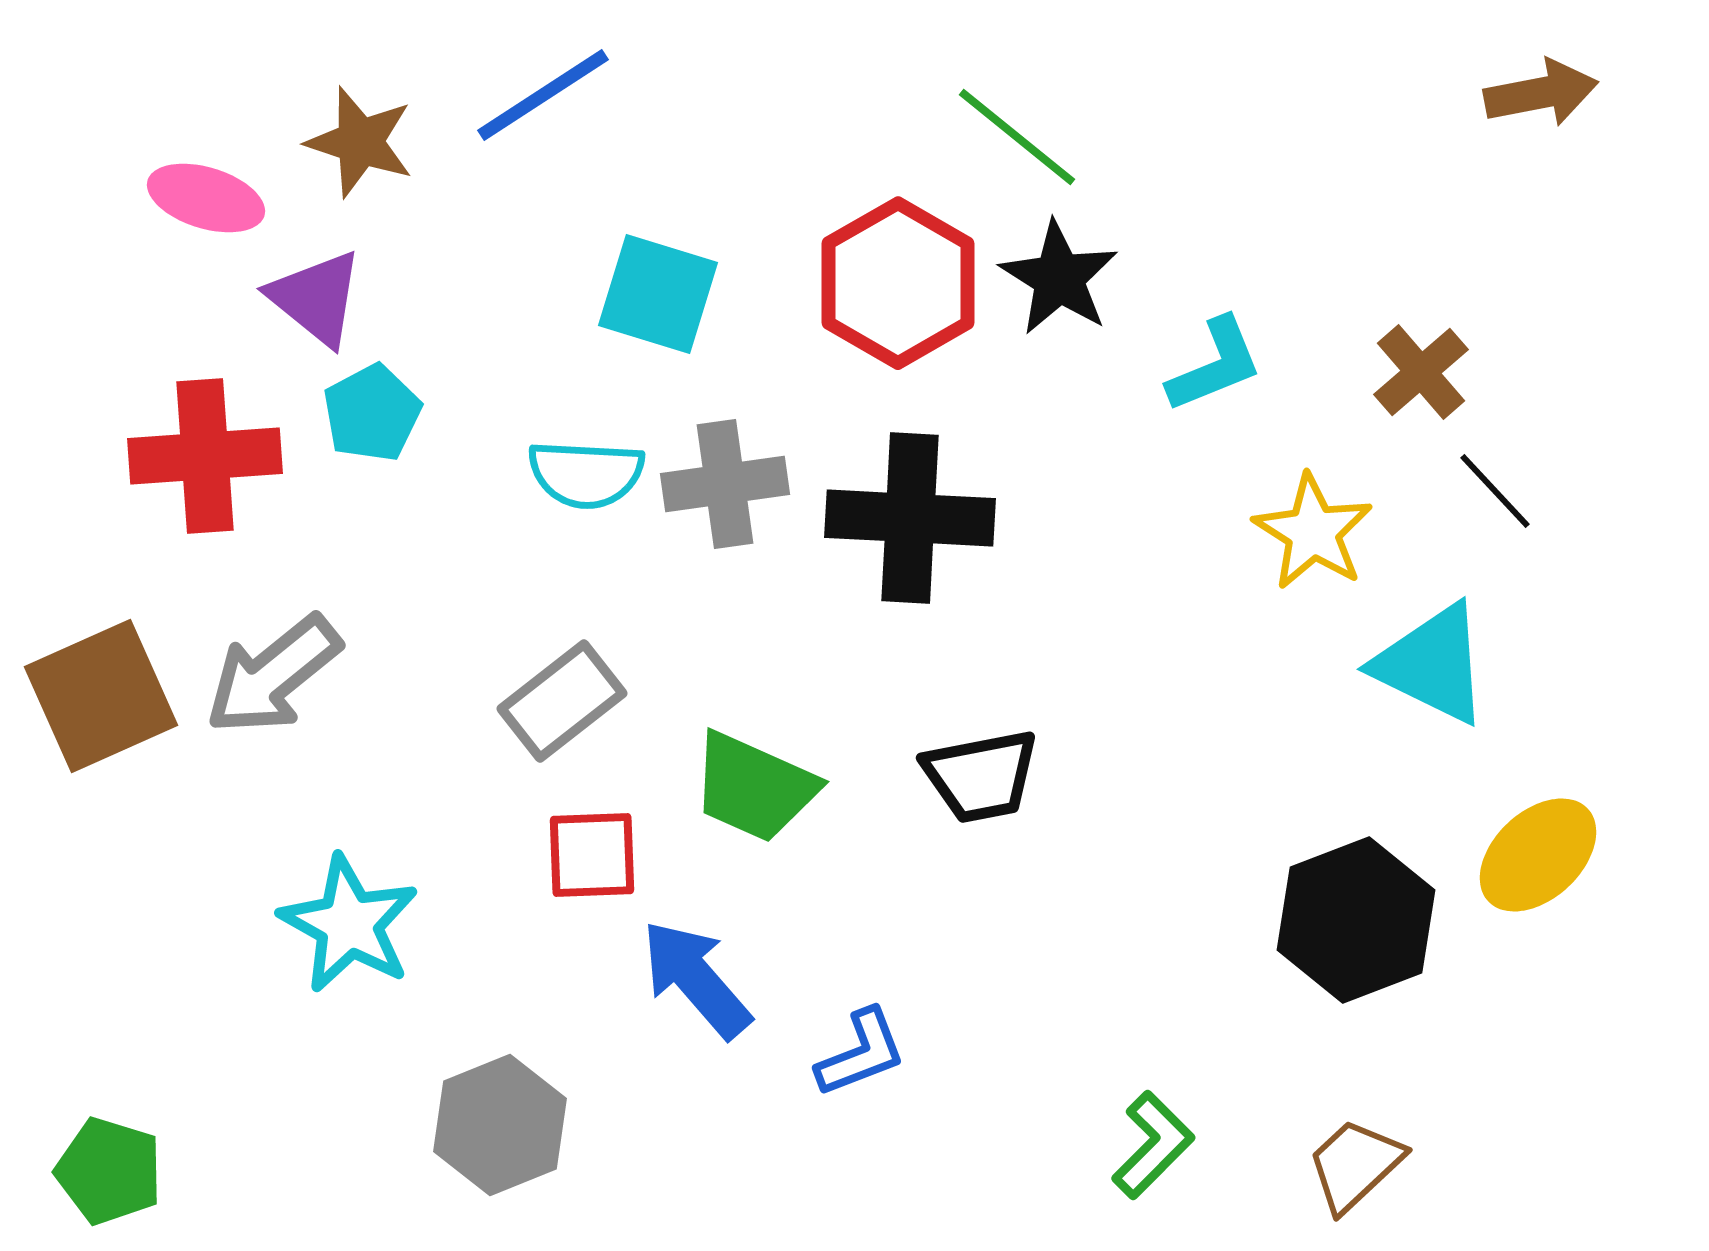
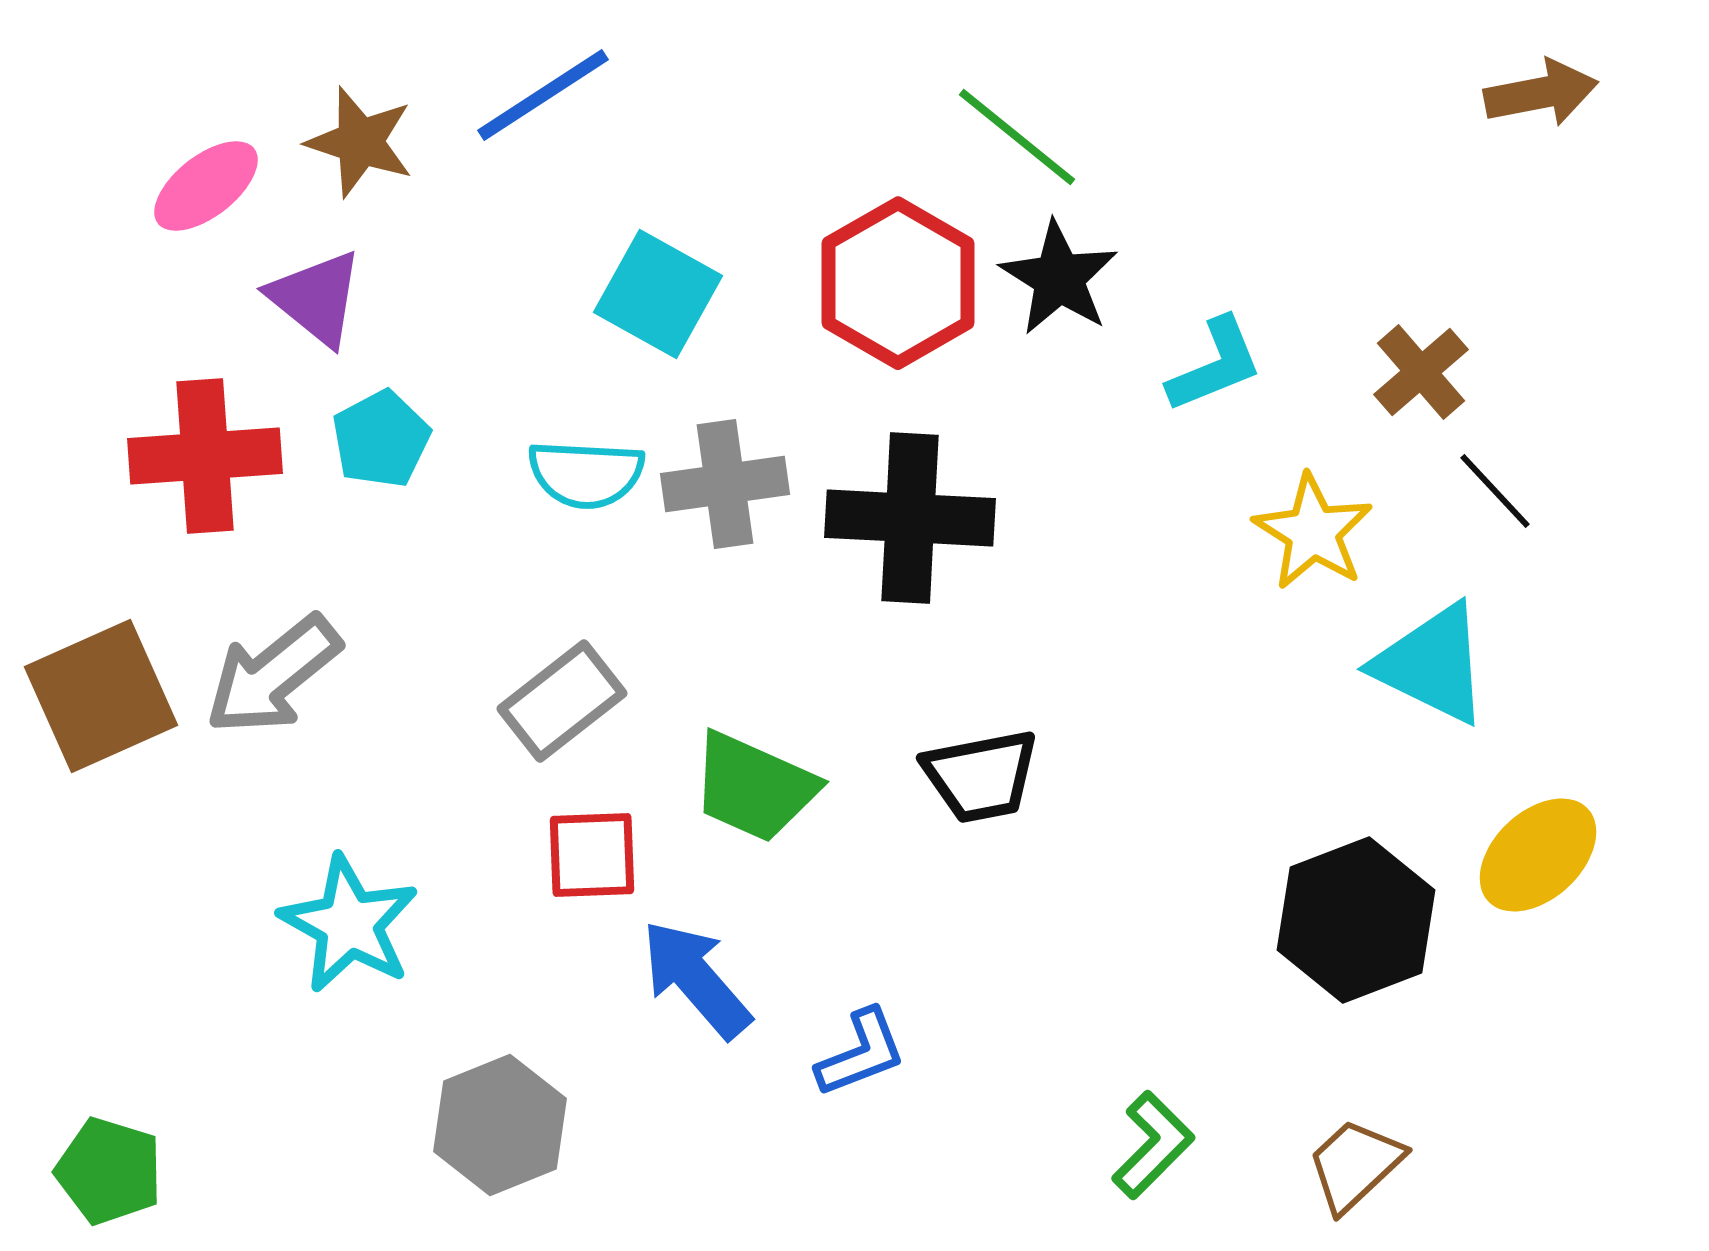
pink ellipse: moved 12 px up; rotated 55 degrees counterclockwise
cyan square: rotated 12 degrees clockwise
cyan pentagon: moved 9 px right, 26 px down
